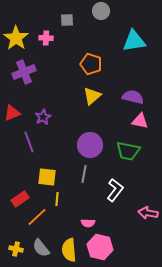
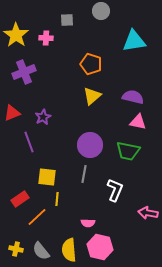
yellow star: moved 3 px up
pink triangle: moved 2 px left, 1 px down
white L-shape: rotated 15 degrees counterclockwise
gray semicircle: moved 3 px down
